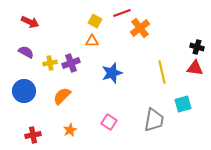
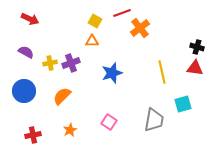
red arrow: moved 3 px up
